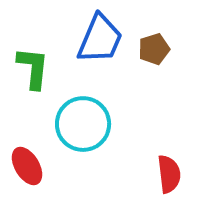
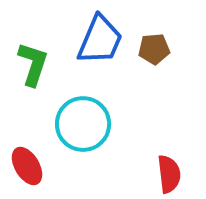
blue trapezoid: moved 1 px down
brown pentagon: rotated 12 degrees clockwise
green L-shape: moved 4 px up; rotated 12 degrees clockwise
